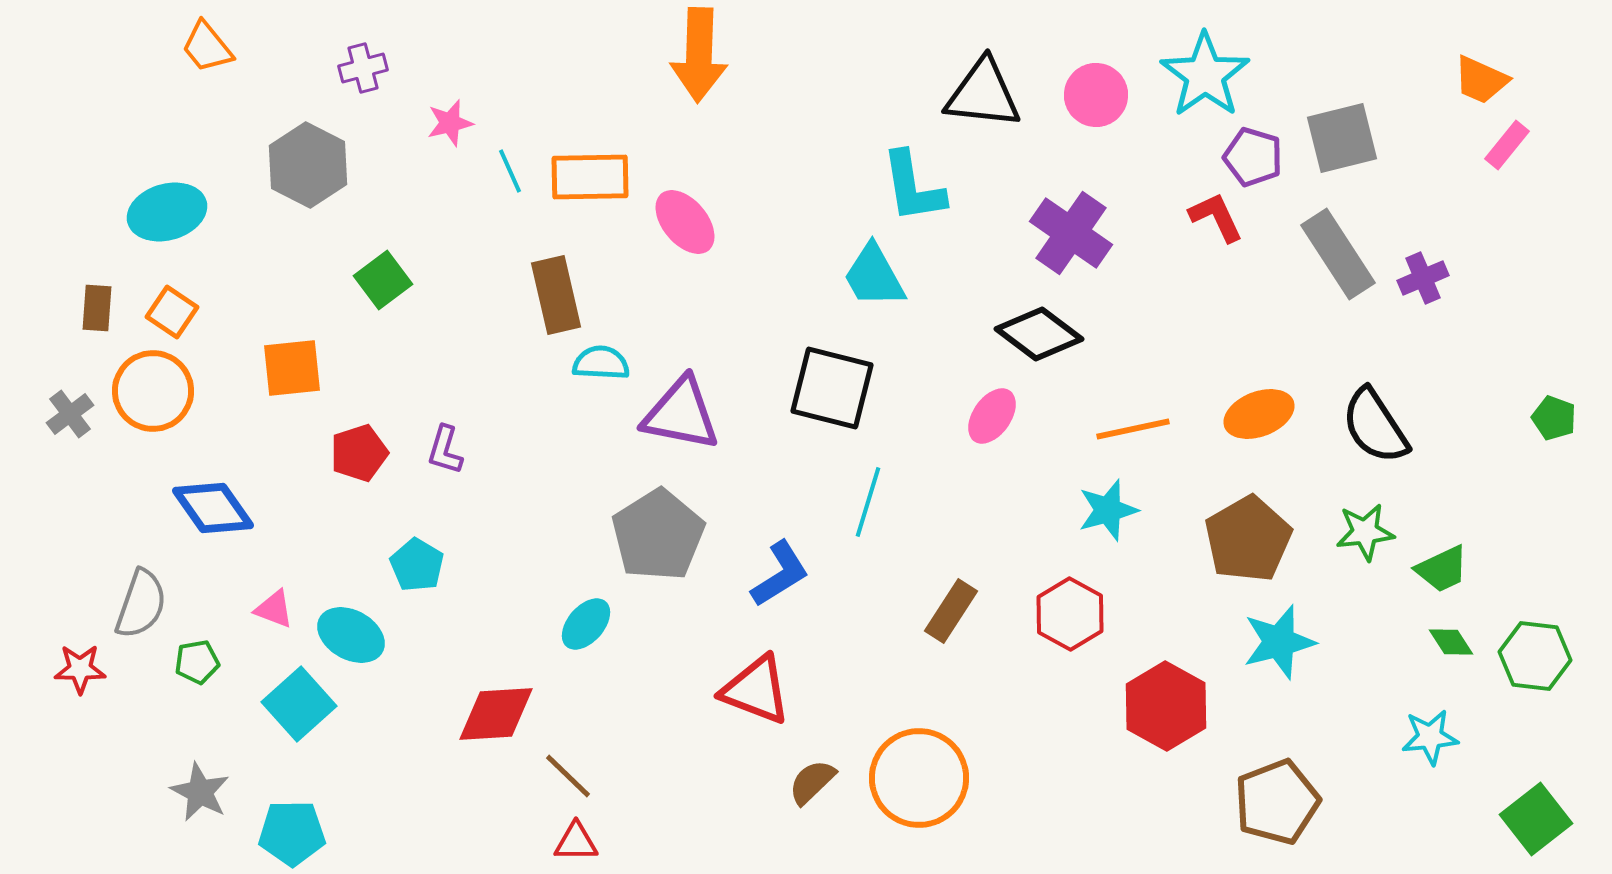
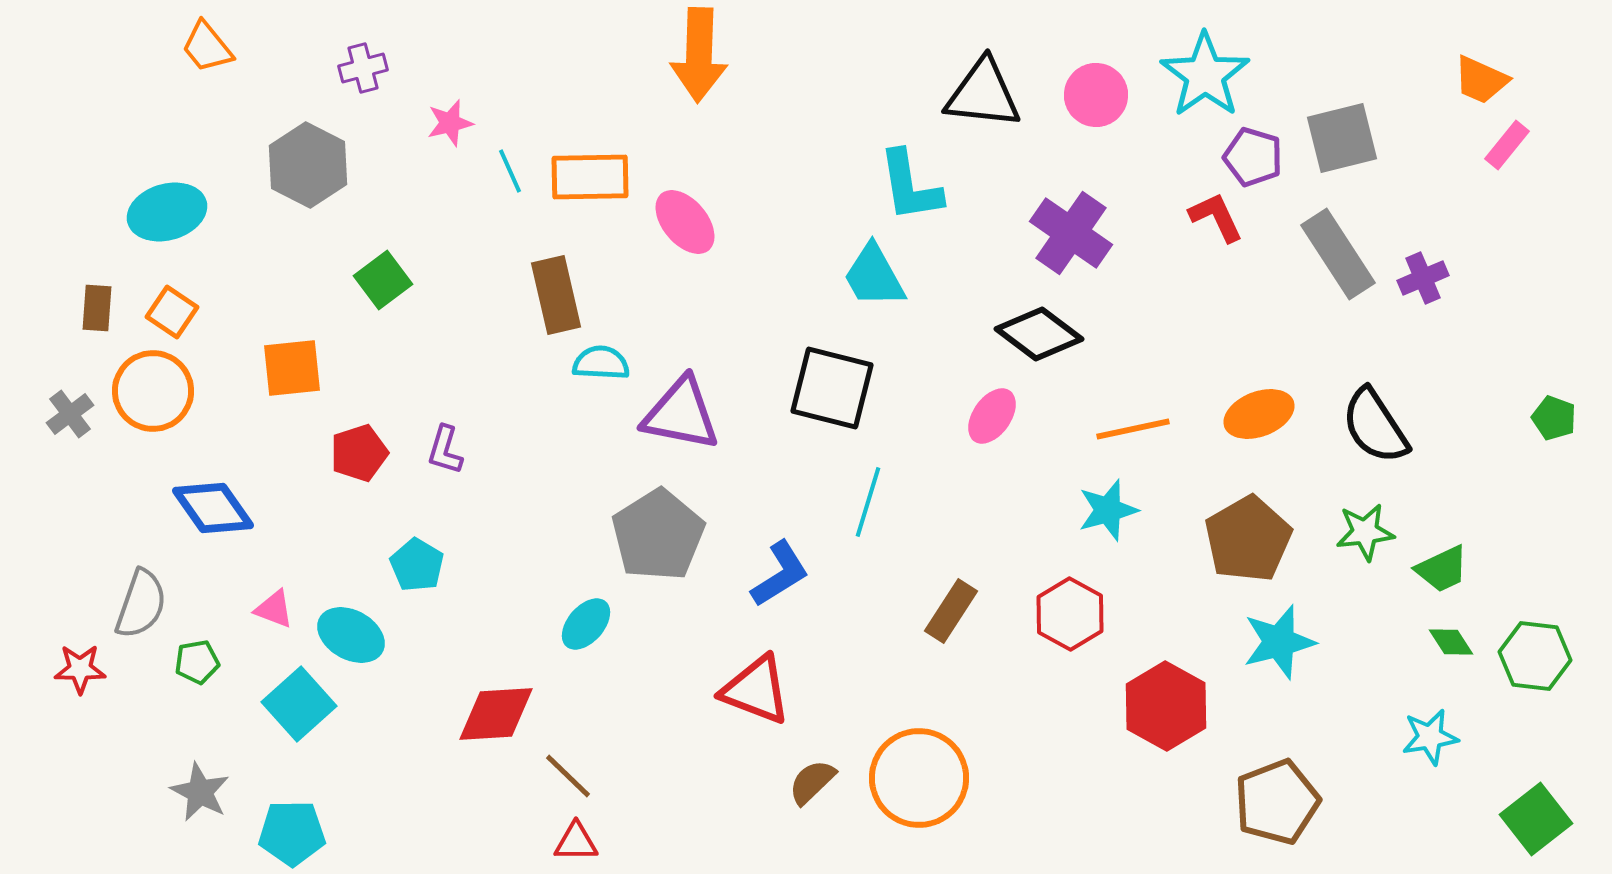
cyan L-shape at (913, 187): moved 3 px left, 1 px up
cyan star at (1430, 737): rotated 4 degrees counterclockwise
